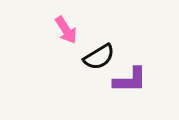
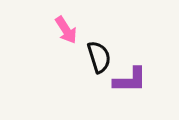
black semicircle: rotated 76 degrees counterclockwise
